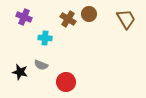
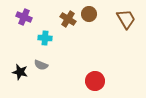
red circle: moved 29 px right, 1 px up
